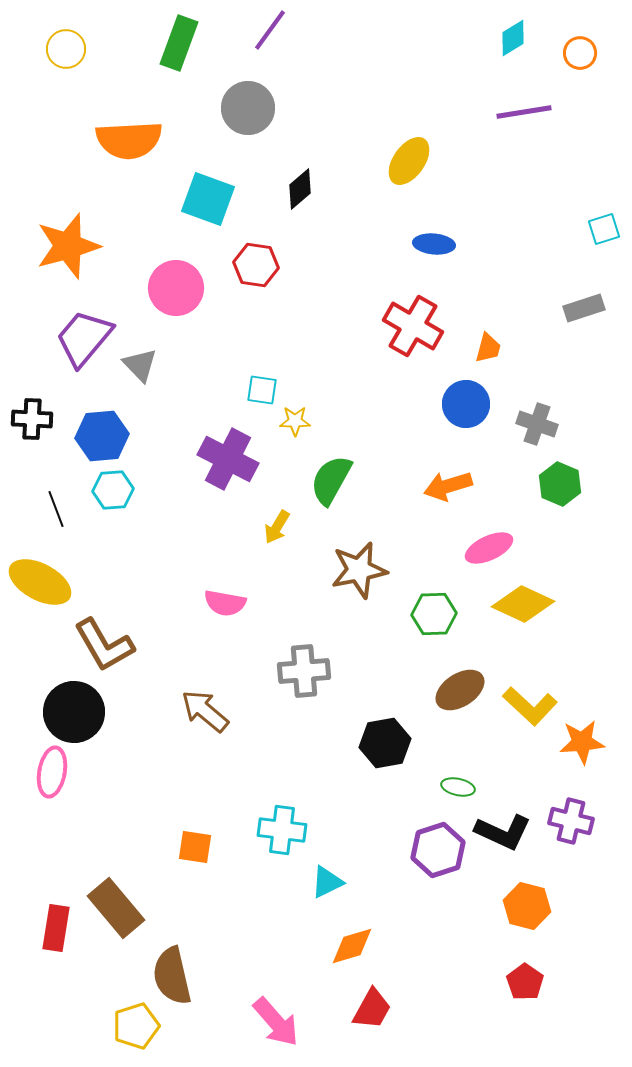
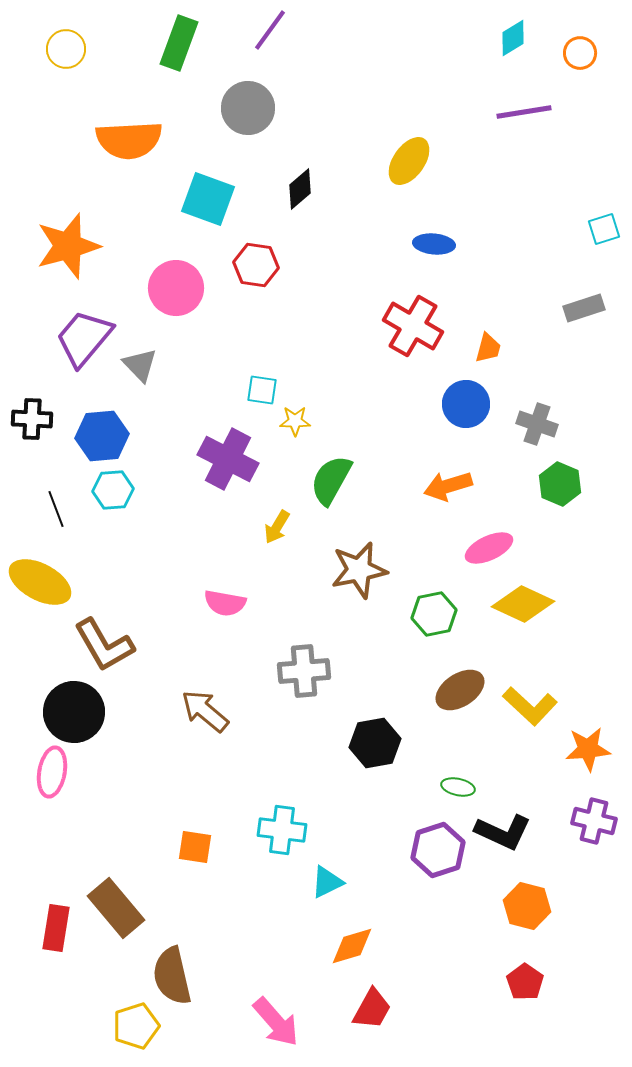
green hexagon at (434, 614): rotated 9 degrees counterclockwise
orange star at (582, 742): moved 6 px right, 7 px down
black hexagon at (385, 743): moved 10 px left
purple cross at (571, 821): moved 23 px right
